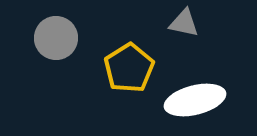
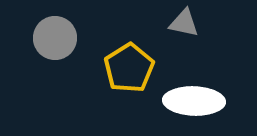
gray circle: moved 1 px left
white ellipse: moved 1 px left, 1 px down; rotated 16 degrees clockwise
